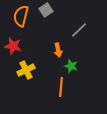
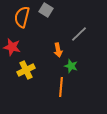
gray square: rotated 24 degrees counterclockwise
orange semicircle: moved 1 px right, 1 px down
gray line: moved 4 px down
red star: moved 1 px left, 1 px down
